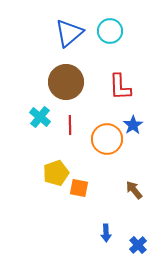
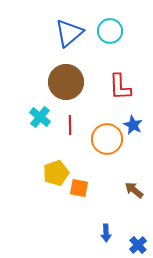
blue star: rotated 12 degrees counterclockwise
brown arrow: rotated 12 degrees counterclockwise
